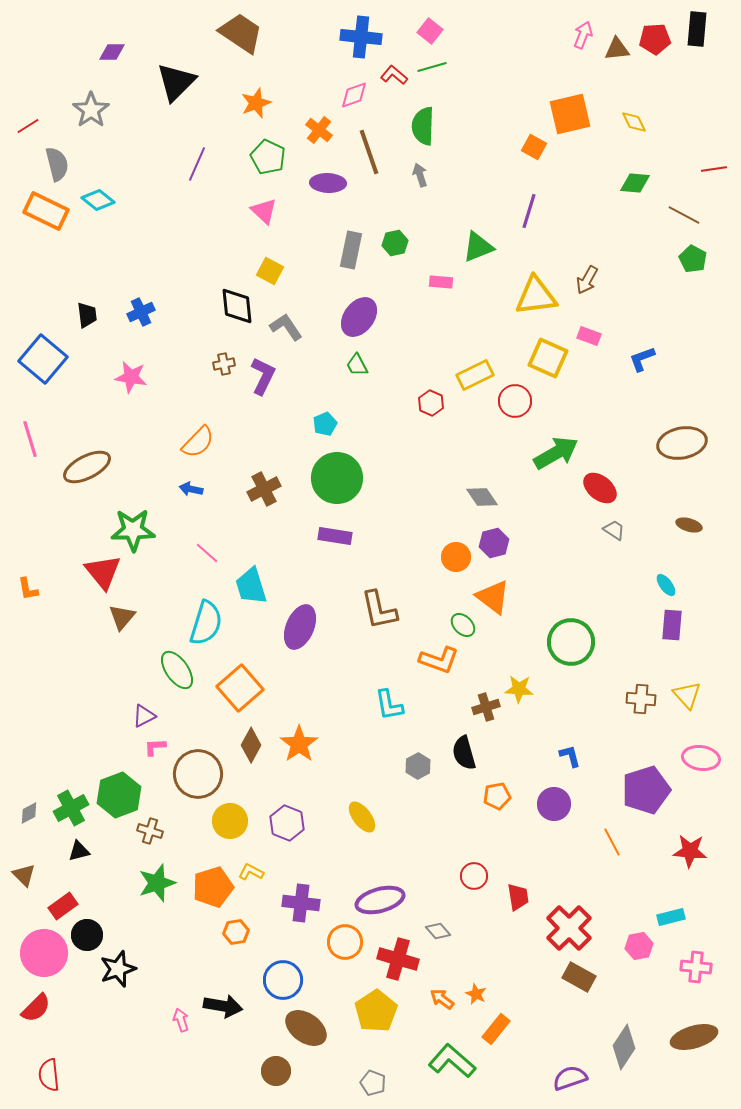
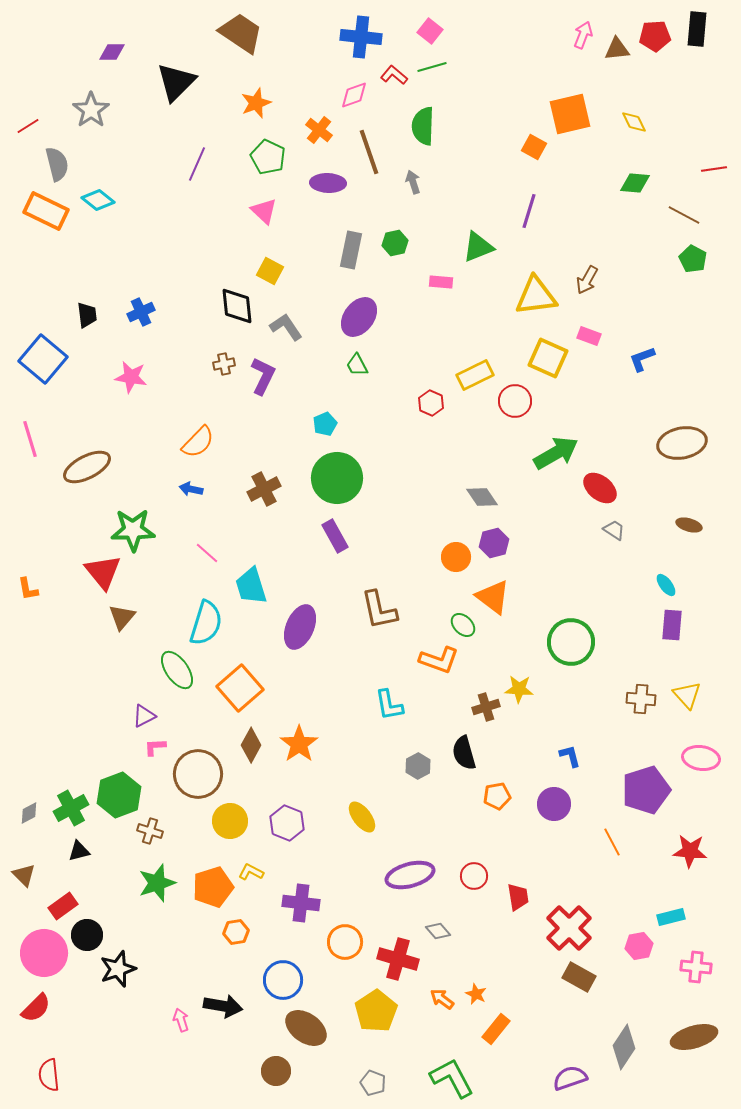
red pentagon at (655, 39): moved 3 px up
gray arrow at (420, 175): moved 7 px left, 7 px down
purple rectangle at (335, 536): rotated 52 degrees clockwise
purple ellipse at (380, 900): moved 30 px right, 25 px up
green L-shape at (452, 1061): moved 17 px down; rotated 21 degrees clockwise
